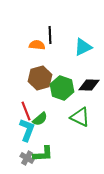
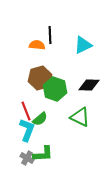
cyan triangle: moved 2 px up
green hexagon: moved 7 px left, 1 px down
